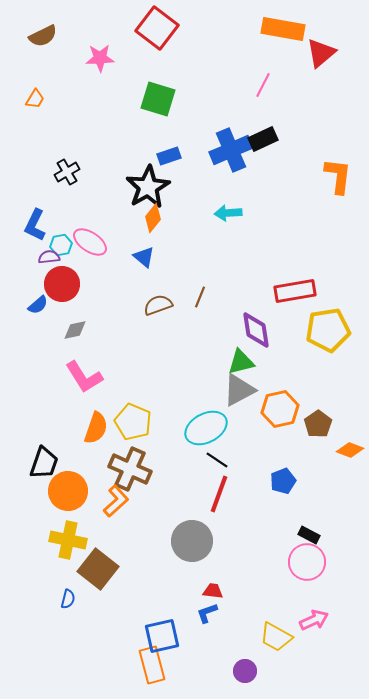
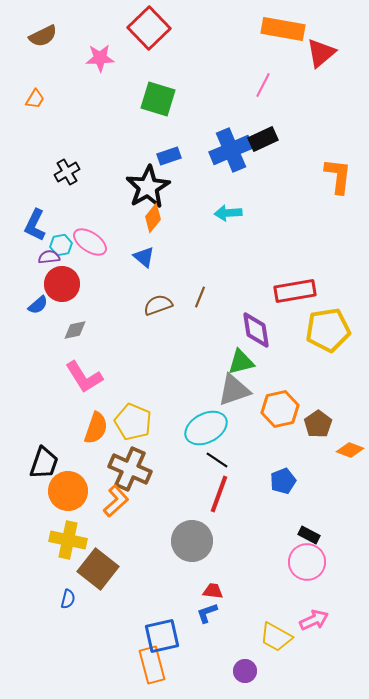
red square at (157, 28): moved 8 px left; rotated 9 degrees clockwise
gray triangle at (239, 390): moved 5 px left; rotated 9 degrees clockwise
